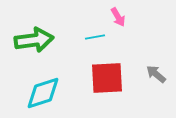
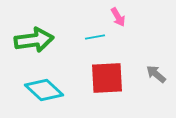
cyan diamond: moved 1 px right, 3 px up; rotated 60 degrees clockwise
